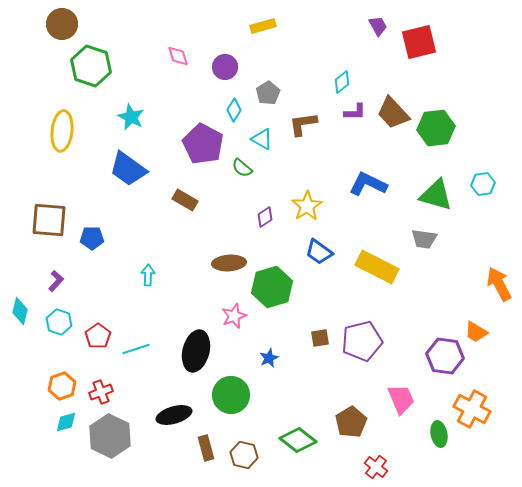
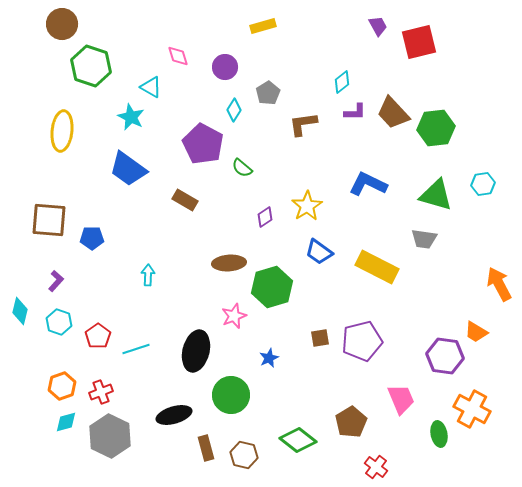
cyan triangle at (262, 139): moved 111 px left, 52 px up
